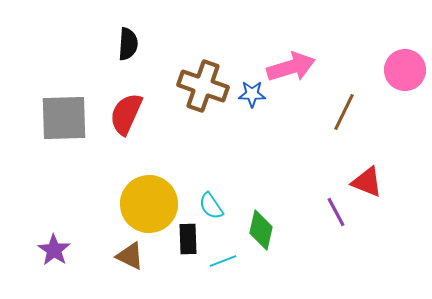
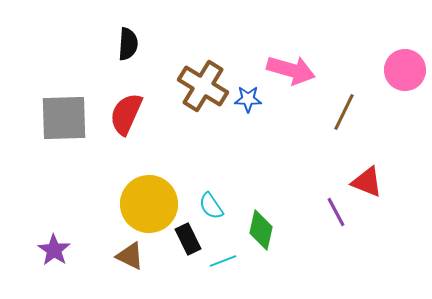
pink arrow: moved 3 px down; rotated 33 degrees clockwise
brown cross: rotated 12 degrees clockwise
blue star: moved 4 px left, 5 px down
black rectangle: rotated 24 degrees counterclockwise
